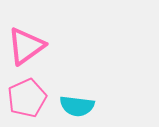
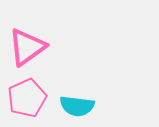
pink triangle: moved 1 px right, 1 px down
